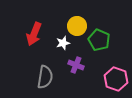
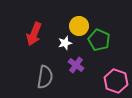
yellow circle: moved 2 px right
white star: moved 2 px right
purple cross: rotated 14 degrees clockwise
pink hexagon: moved 2 px down
